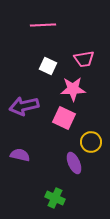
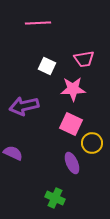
pink line: moved 5 px left, 2 px up
white square: moved 1 px left
pink square: moved 7 px right, 6 px down
yellow circle: moved 1 px right, 1 px down
purple semicircle: moved 7 px left, 2 px up; rotated 12 degrees clockwise
purple ellipse: moved 2 px left
